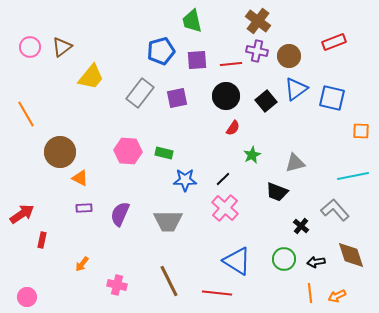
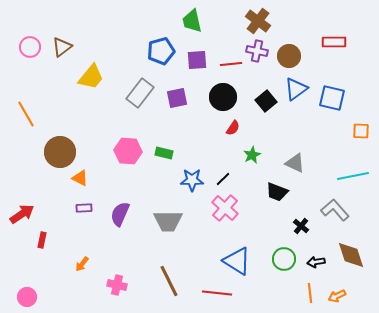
red rectangle at (334, 42): rotated 20 degrees clockwise
black circle at (226, 96): moved 3 px left, 1 px down
gray triangle at (295, 163): rotated 40 degrees clockwise
blue star at (185, 180): moved 7 px right
